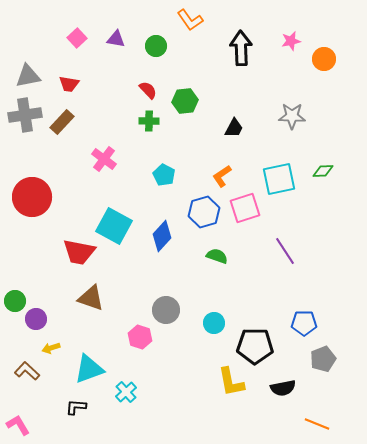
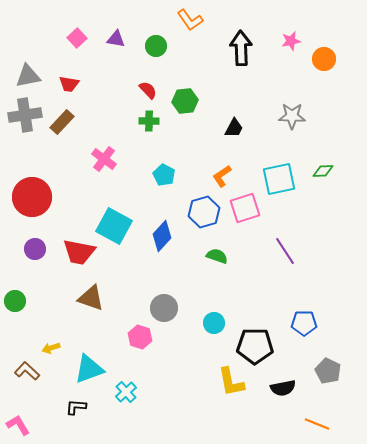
gray circle at (166, 310): moved 2 px left, 2 px up
purple circle at (36, 319): moved 1 px left, 70 px up
gray pentagon at (323, 359): moved 5 px right, 12 px down; rotated 25 degrees counterclockwise
